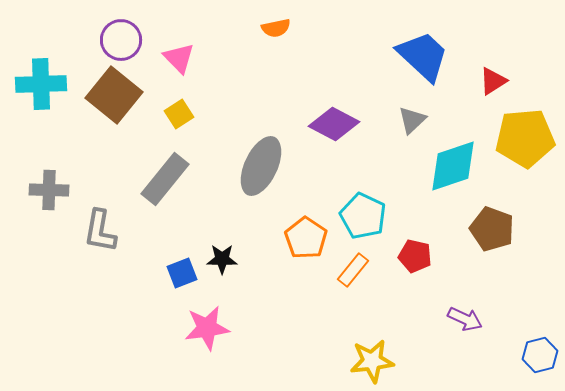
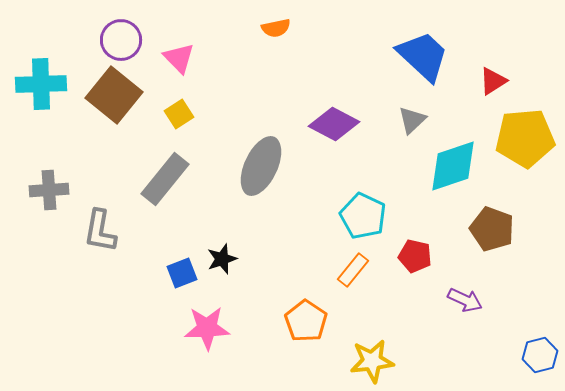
gray cross: rotated 6 degrees counterclockwise
orange pentagon: moved 83 px down
black star: rotated 20 degrees counterclockwise
purple arrow: moved 19 px up
pink star: rotated 6 degrees clockwise
